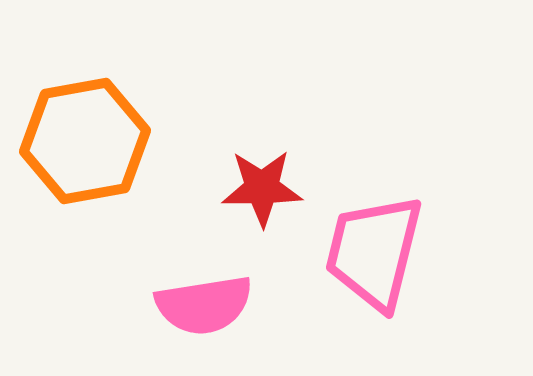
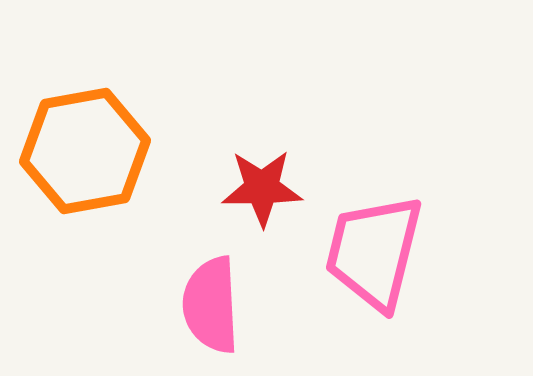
orange hexagon: moved 10 px down
pink semicircle: moved 7 px right; rotated 96 degrees clockwise
